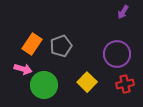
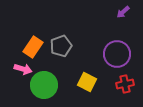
purple arrow: rotated 16 degrees clockwise
orange rectangle: moved 1 px right, 3 px down
yellow square: rotated 18 degrees counterclockwise
